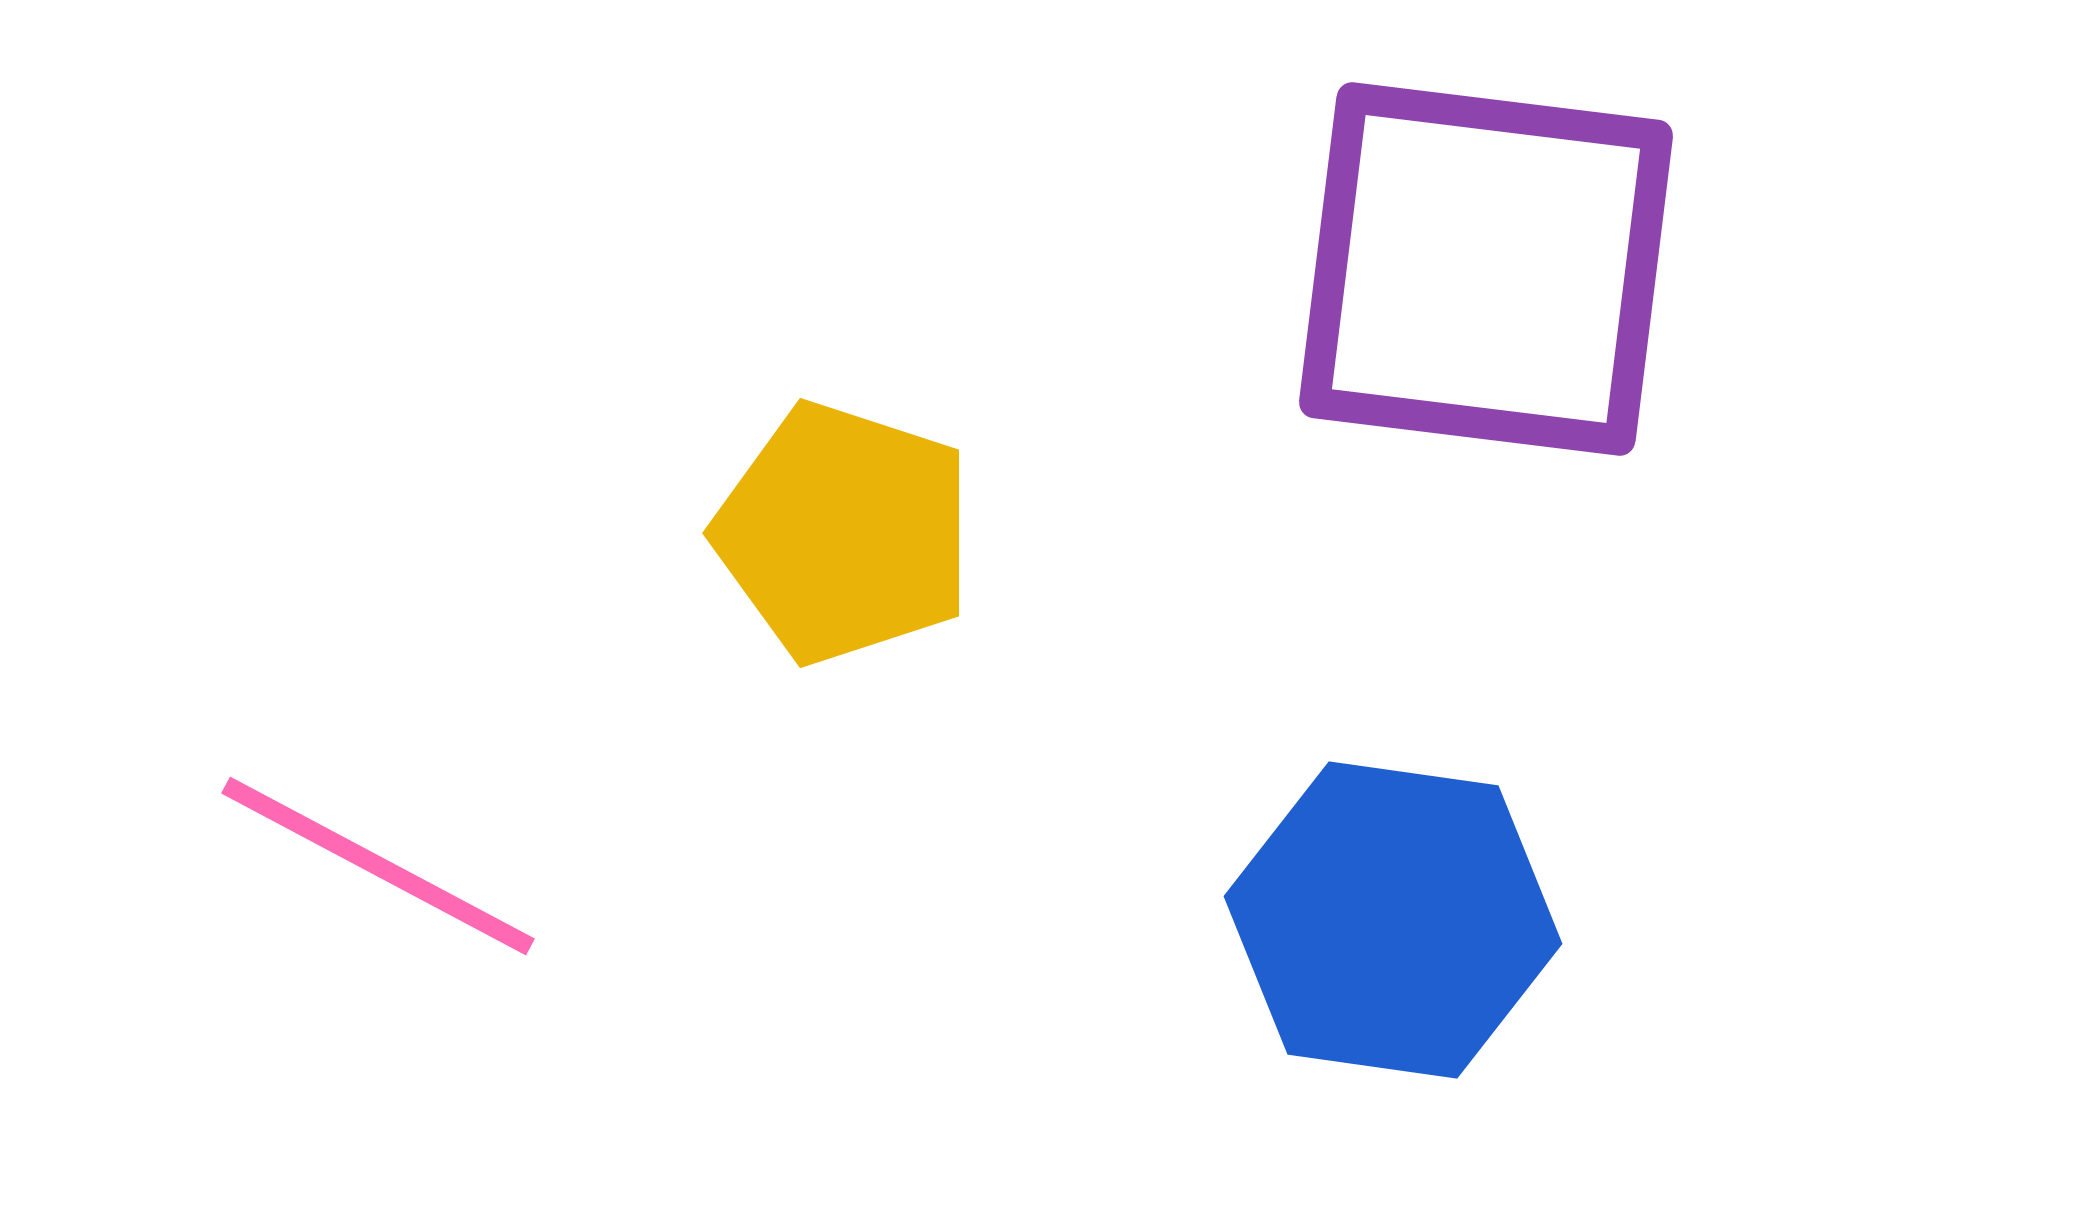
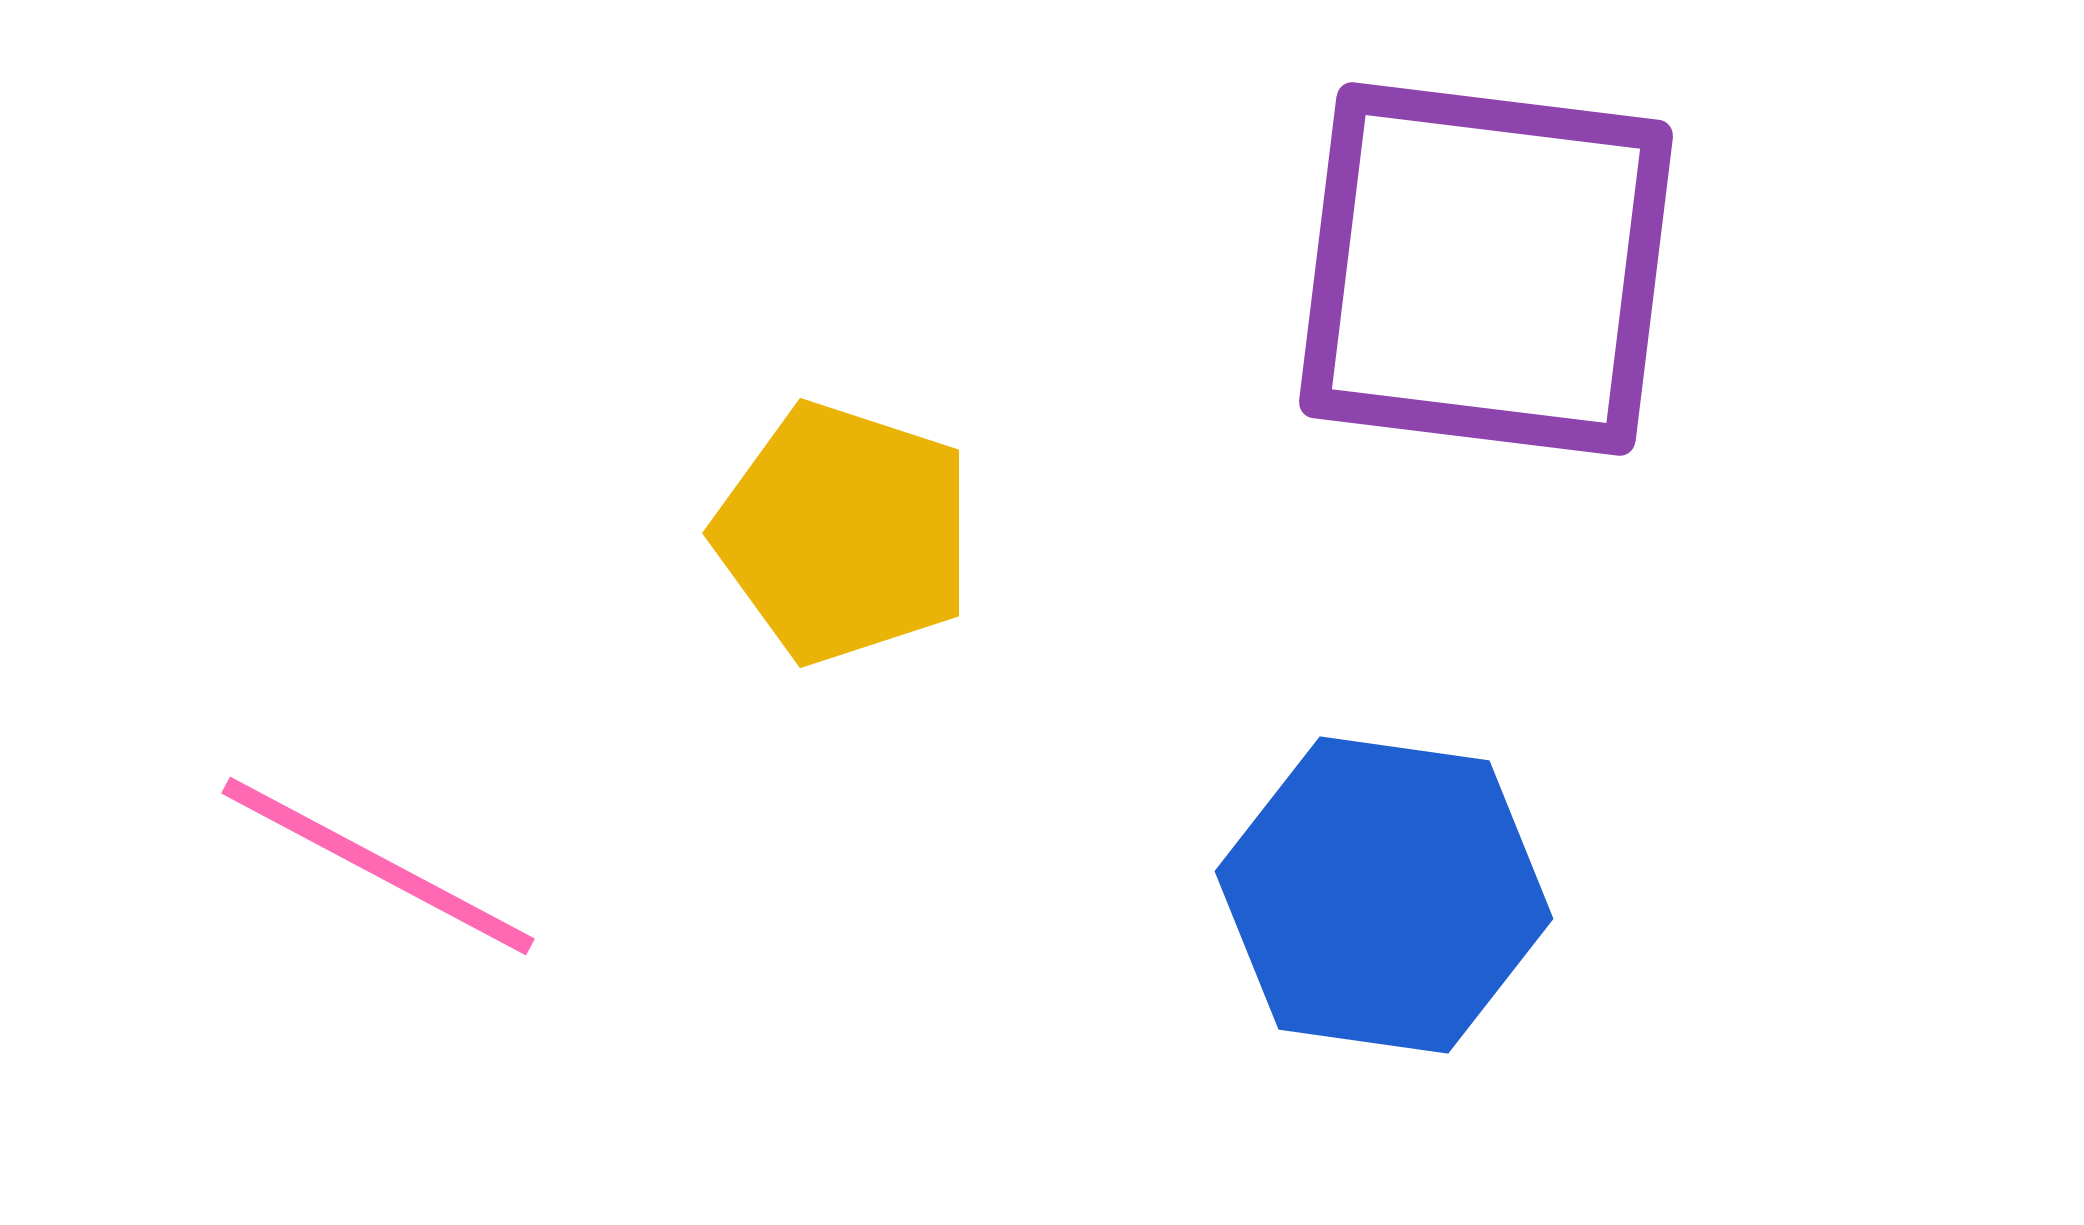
blue hexagon: moved 9 px left, 25 px up
